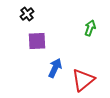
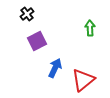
green arrow: rotated 21 degrees counterclockwise
purple square: rotated 24 degrees counterclockwise
